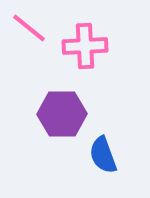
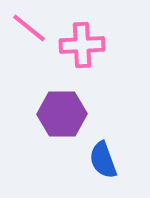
pink cross: moved 3 px left, 1 px up
blue semicircle: moved 5 px down
